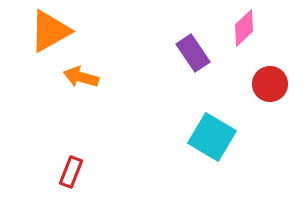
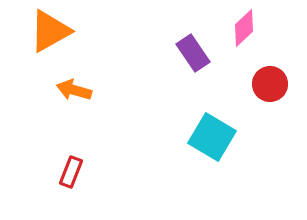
orange arrow: moved 7 px left, 13 px down
